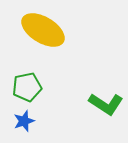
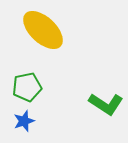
yellow ellipse: rotated 12 degrees clockwise
